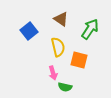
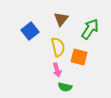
brown triangle: rotated 35 degrees clockwise
blue square: moved 1 px right
orange square: moved 3 px up
pink arrow: moved 4 px right, 3 px up
